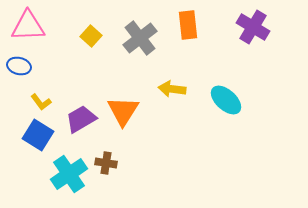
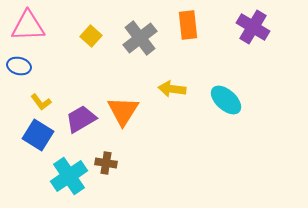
cyan cross: moved 2 px down
